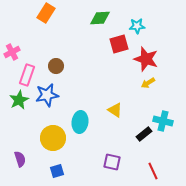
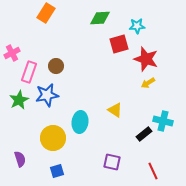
pink cross: moved 1 px down
pink rectangle: moved 2 px right, 3 px up
